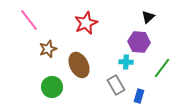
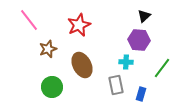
black triangle: moved 4 px left, 1 px up
red star: moved 7 px left, 2 px down
purple hexagon: moved 2 px up
brown ellipse: moved 3 px right
gray rectangle: rotated 18 degrees clockwise
blue rectangle: moved 2 px right, 2 px up
